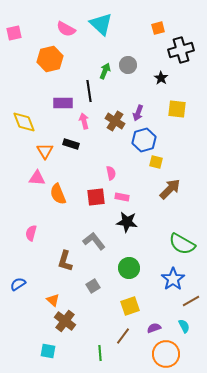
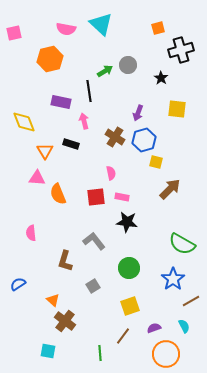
pink semicircle at (66, 29): rotated 18 degrees counterclockwise
green arrow at (105, 71): rotated 35 degrees clockwise
purple rectangle at (63, 103): moved 2 px left, 1 px up; rotated 12 degrees clockwise
brown cross at (115, 121): moved 16 px down
pink semicircle at (31, 233): rotated 21 degrees counterclockwise
